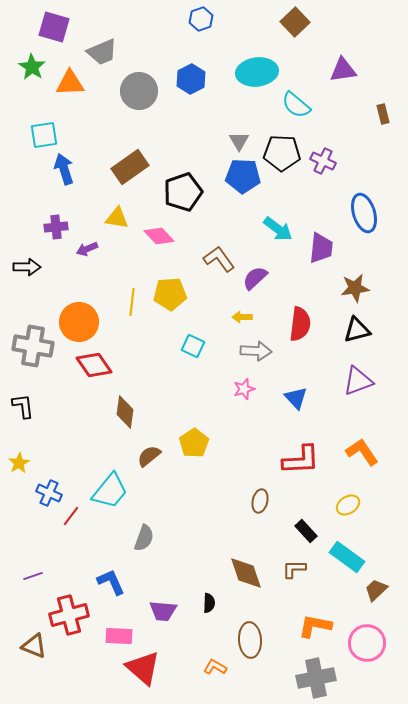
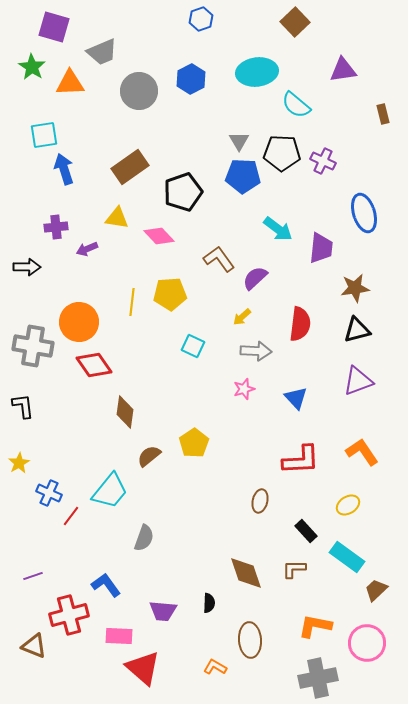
yellow arrow at (242, 317): rotated 42 degrees counterclockwise
blue L-shape at (111, 582): moved 5 px left, 3 px down; rotated 12 degrees counterclockwise
gray cross at (316, 678): moved 2 px right
